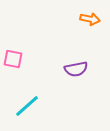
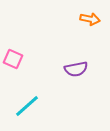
pink square: rotated 12 degrees clockwise
